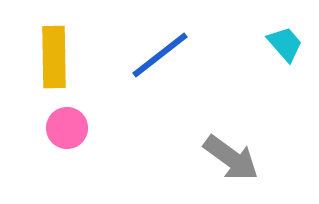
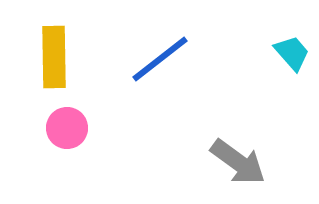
cyan trapezoid: moved 7 px right, 9 px down
blue line: moved 4 px down
gray arrow: moved 7 px right, 4 px down
